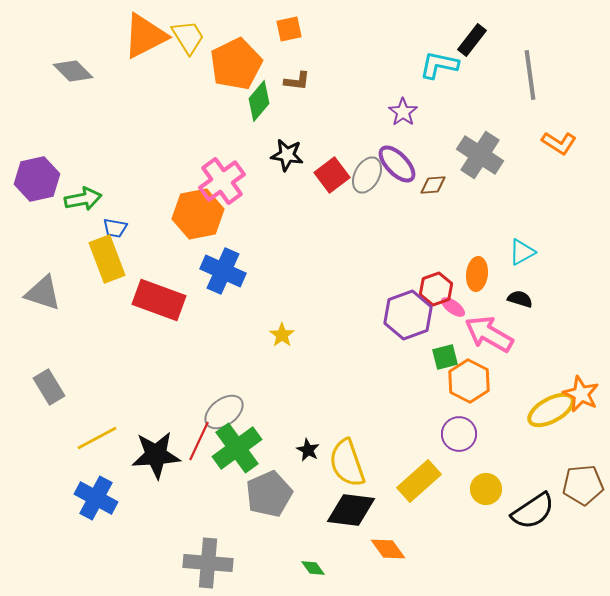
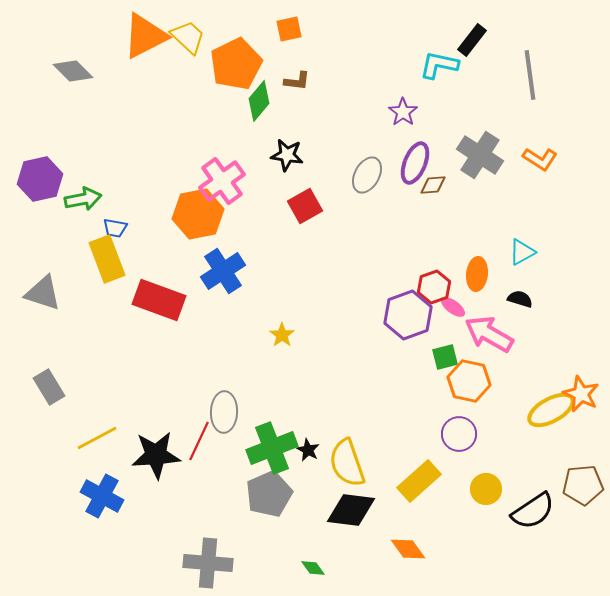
yellow trapezoid at (188, 37): rotated 15 degrees counterclockwise
orange L-shape at (559, 143): moved 19 px left, 16 px down
purple ellipse at (397, 164): moved 18 px right, 1 px up; rotated 66 degrees clockwise
red square at (332, 175): moved 27 px left, 31 px down; rotated 8 degrees clockwise
purple hexagon at (37, 179): moved 3 px right
blue cross at (223, 271): rotated 33 degrees clockwise
red hexagon at (436, 289): moved 2 px left, 2 px up
orange hexagon at (469, 381): rotated 15 degrees counterclockwise
gray ellipse at (224, 412): rotated 51 degrees counterclockwise
green cross at (237, 448): moved 35 px right; rotated 15 degrees clockwise
blue cross at (96, 498): moved 6 px right, 2 px up
orange diamond at (388, 549): moved 20 px right
